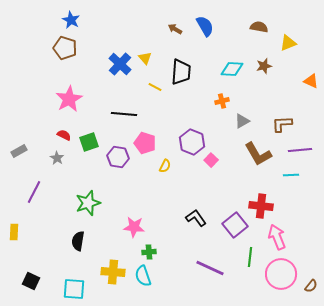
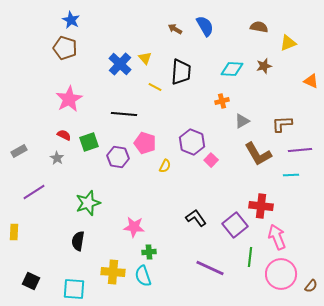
purple line at (34, 192): rotated 30 degrees clockwise
